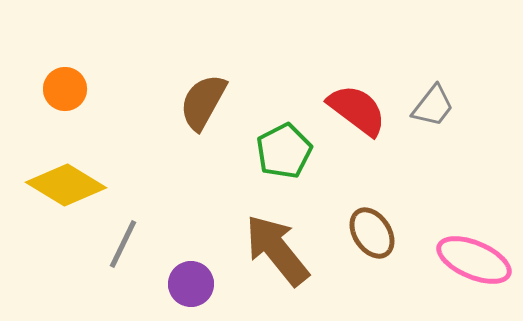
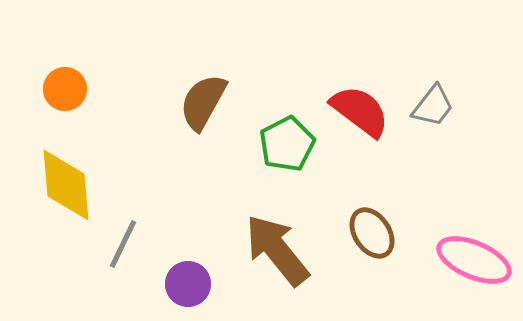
red semicircle: moved 3 px right, 1 px down
green pentagon: moved 3 px right, 7 px up
yellow diamond: rotated 54 degrees clockwise
purple circle: moved 3 px left
